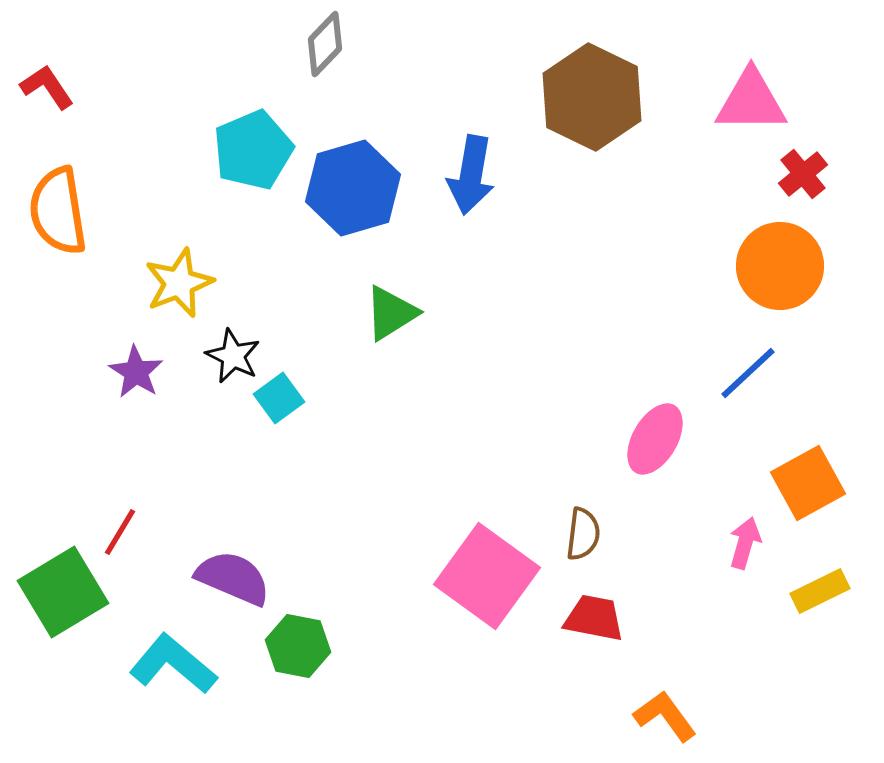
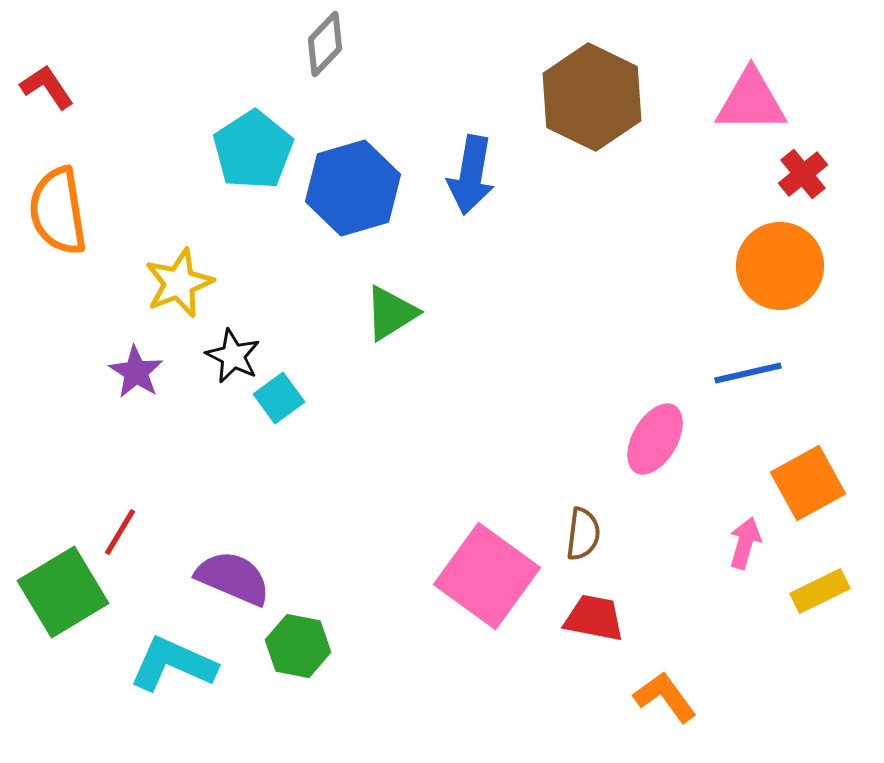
cyan pentagon: rotated 10 degrees counterclockwise
blue line: rotated 30 degrees clockwise
cyan L-shape: rotated 16 degrees counterclockwise
orange L-shape: moved 19 px up
